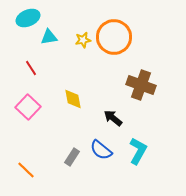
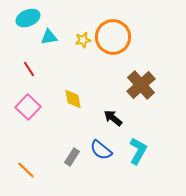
orange circle: moved 1 px left
red line: moved 2 px left, 1 px down
brown cross: rotated 28 degrees clockwise
